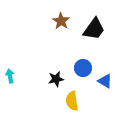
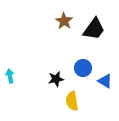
brown star: moved 3 px right
